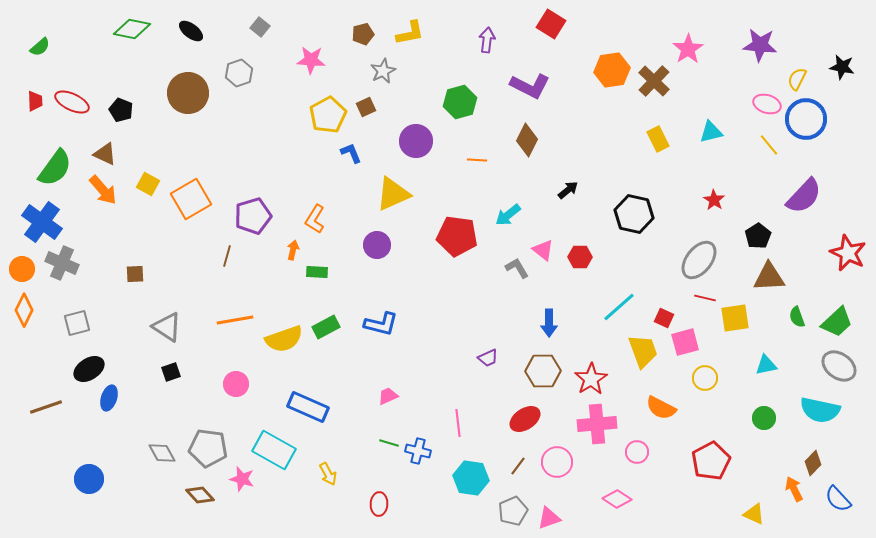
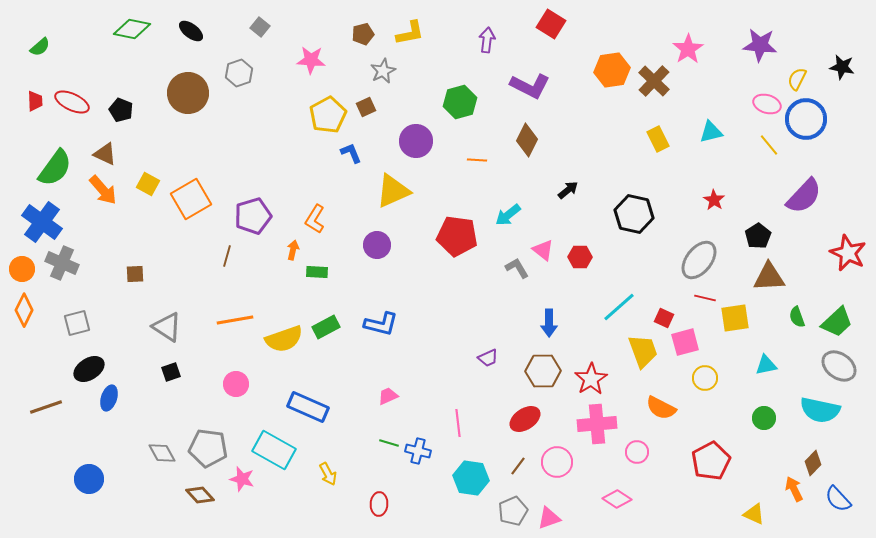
yellow triangle at (393, 194): moved 3 px up
